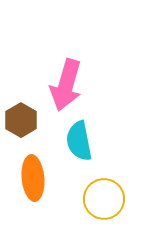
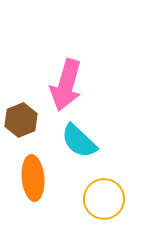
brown hexagon: rotated 8 degrees clockwise
cyan semicircle: rotated 36 degrees counterclockwise
